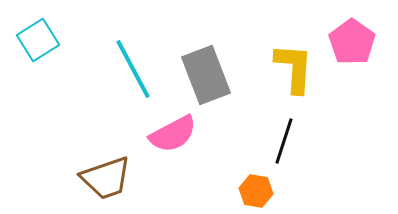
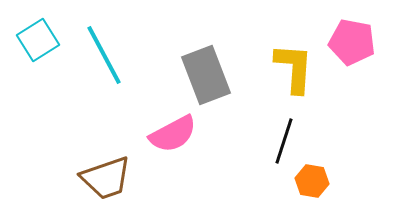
pink pentagon: rotated 24 degrees counterclockwise
cyan line: moved 29 px left, 14 px up
orange hexagon: moved 56 px right, 10 px up
